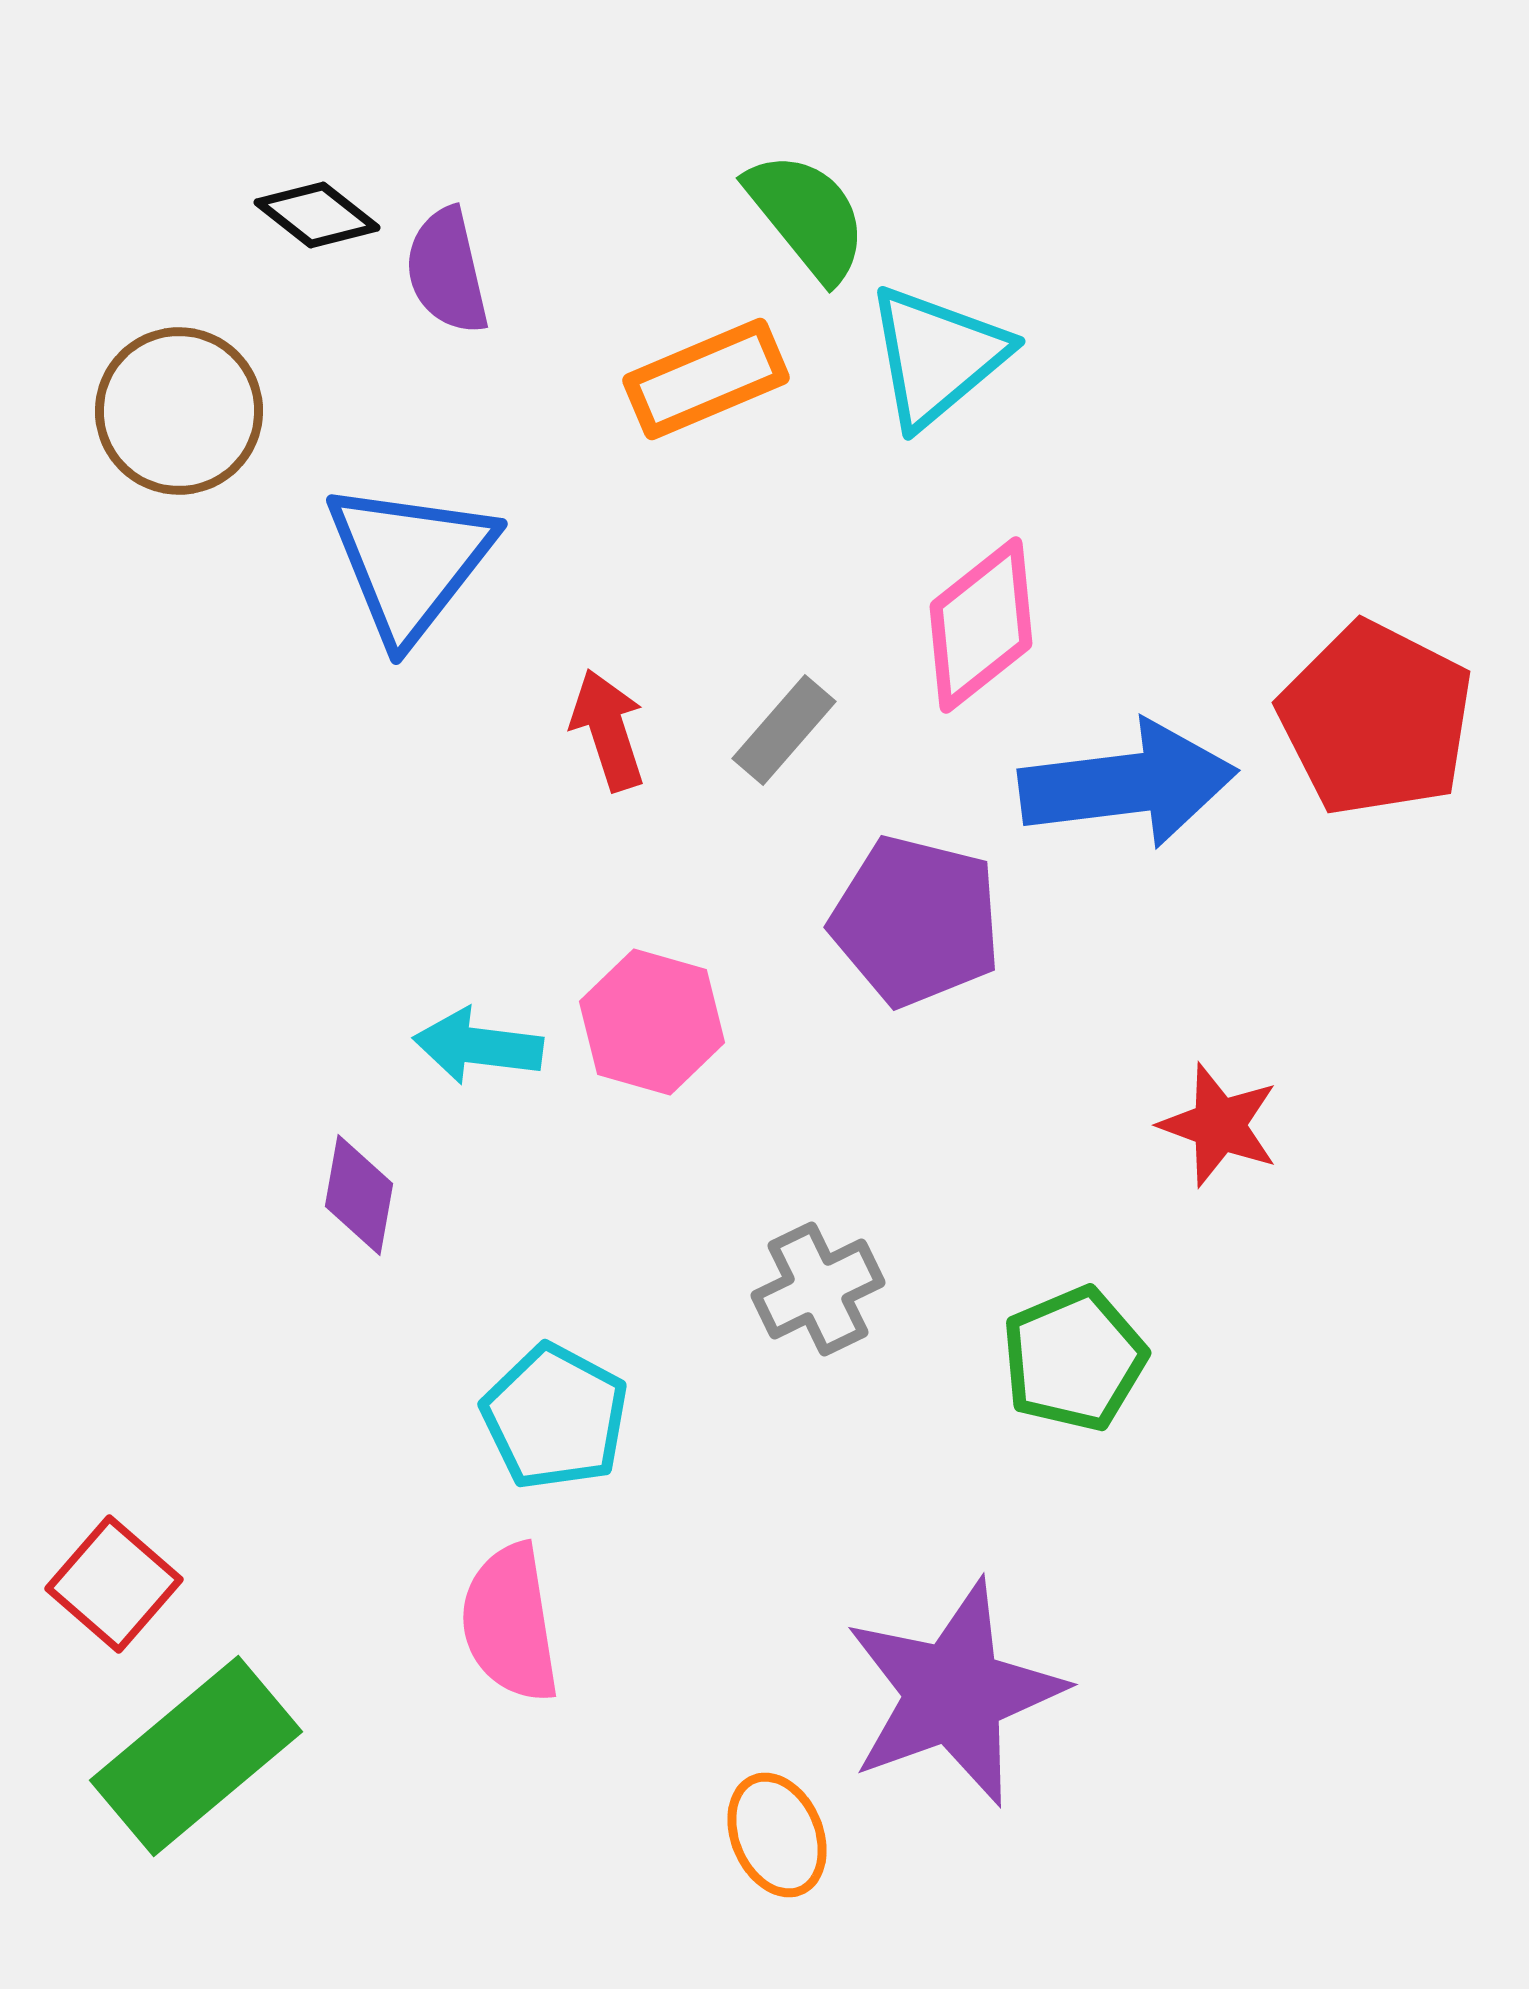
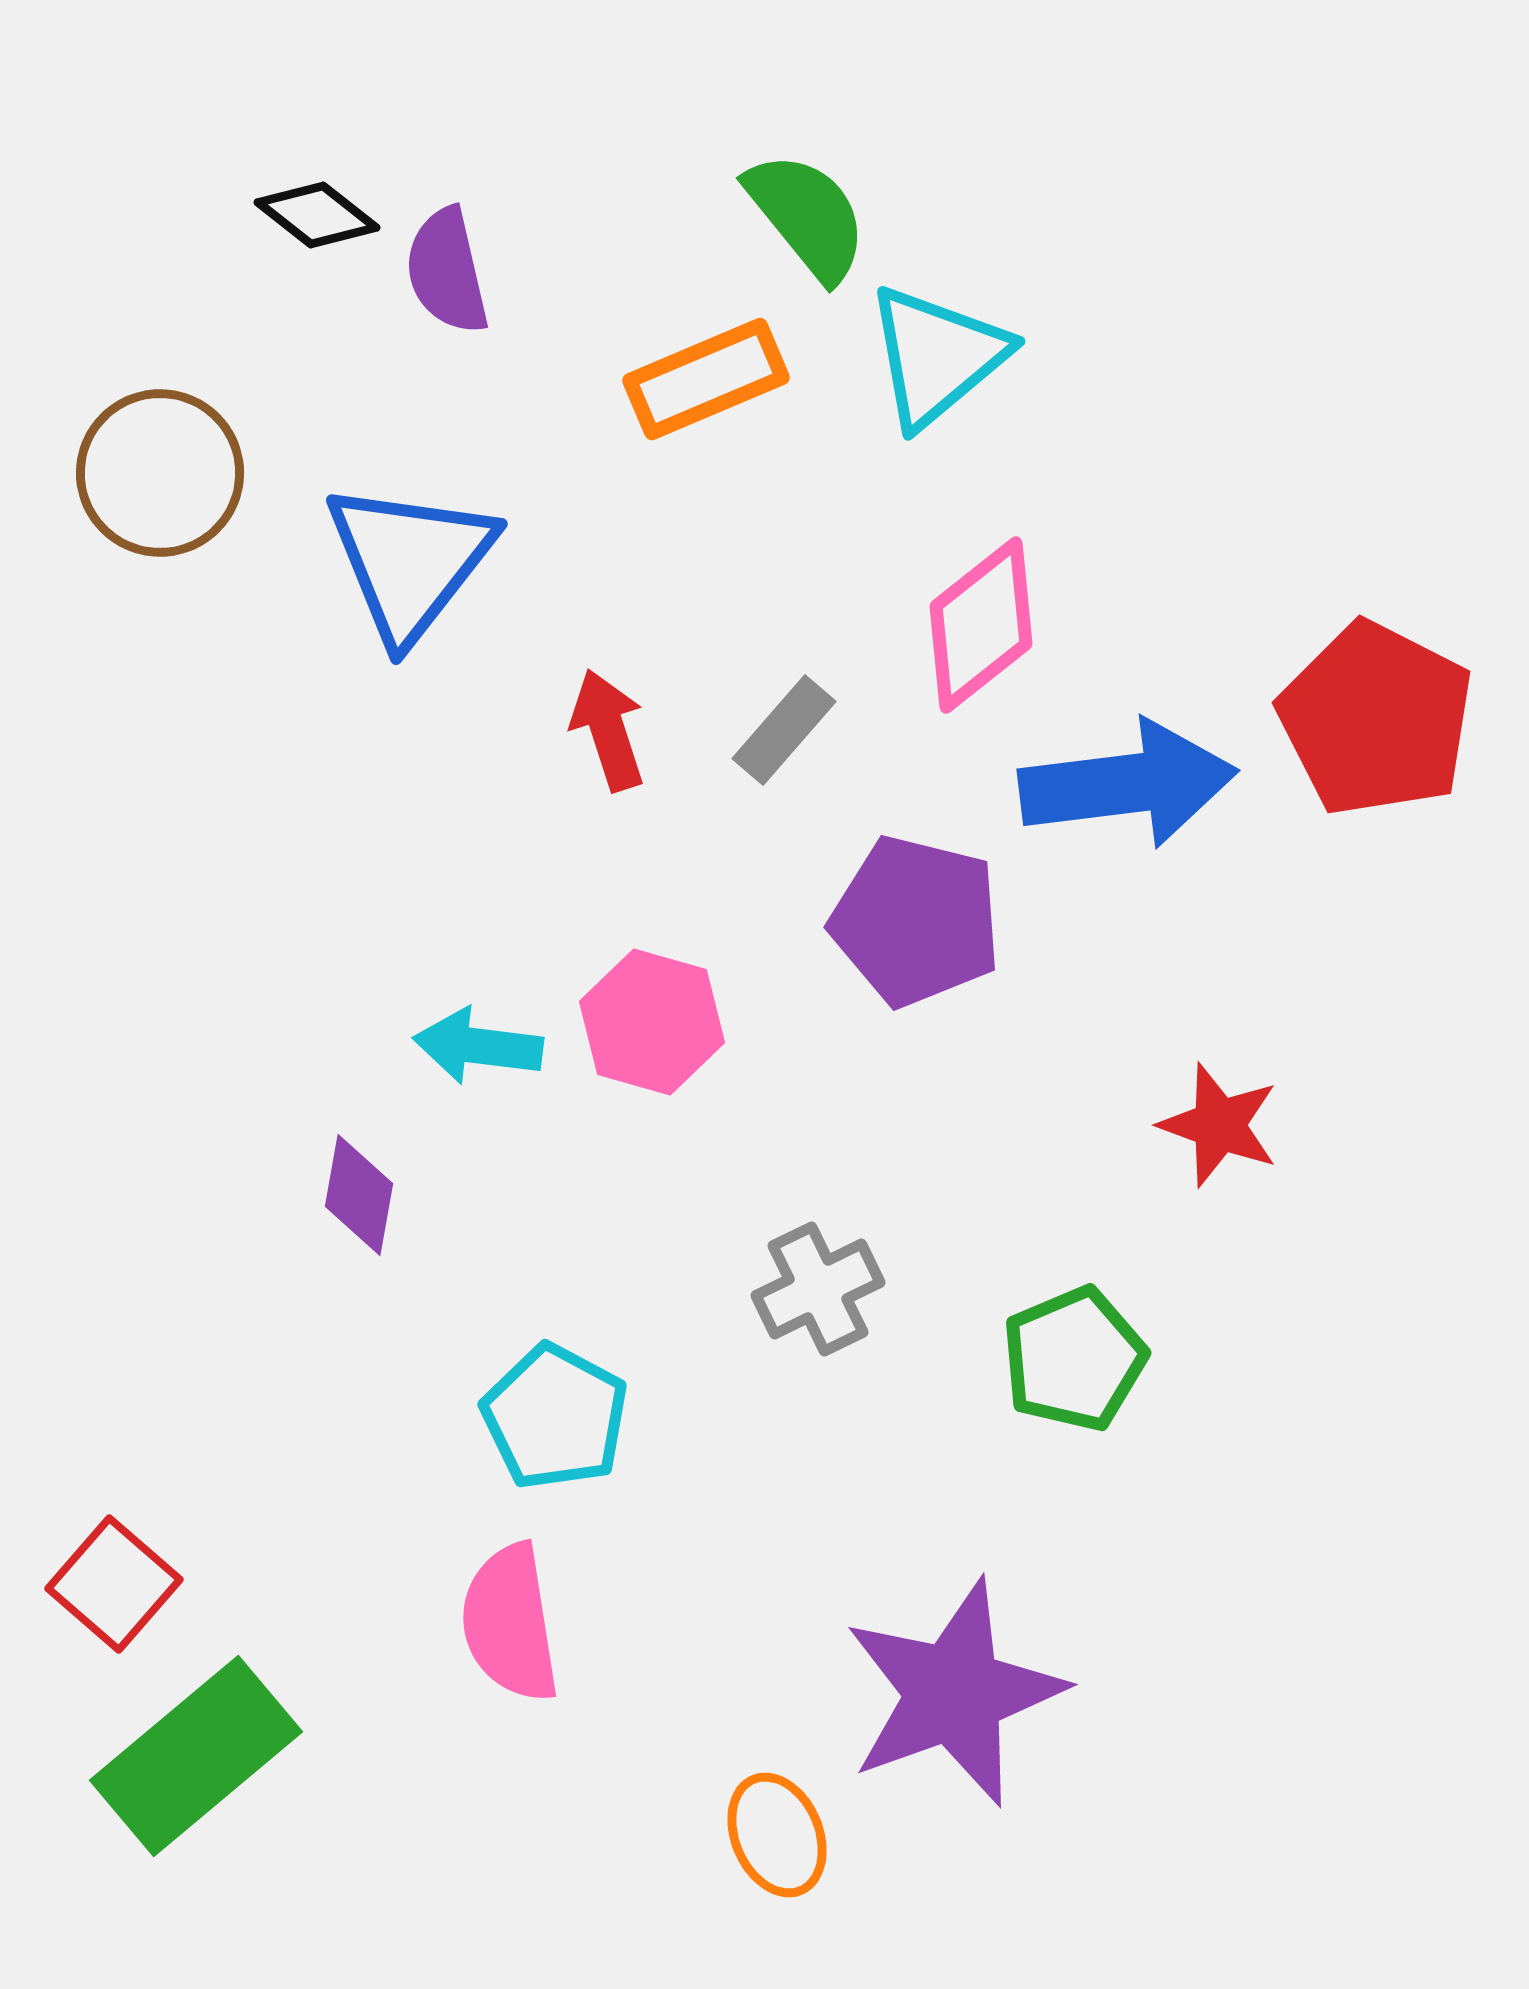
brown circle: moved 19 px left, 62 px down
